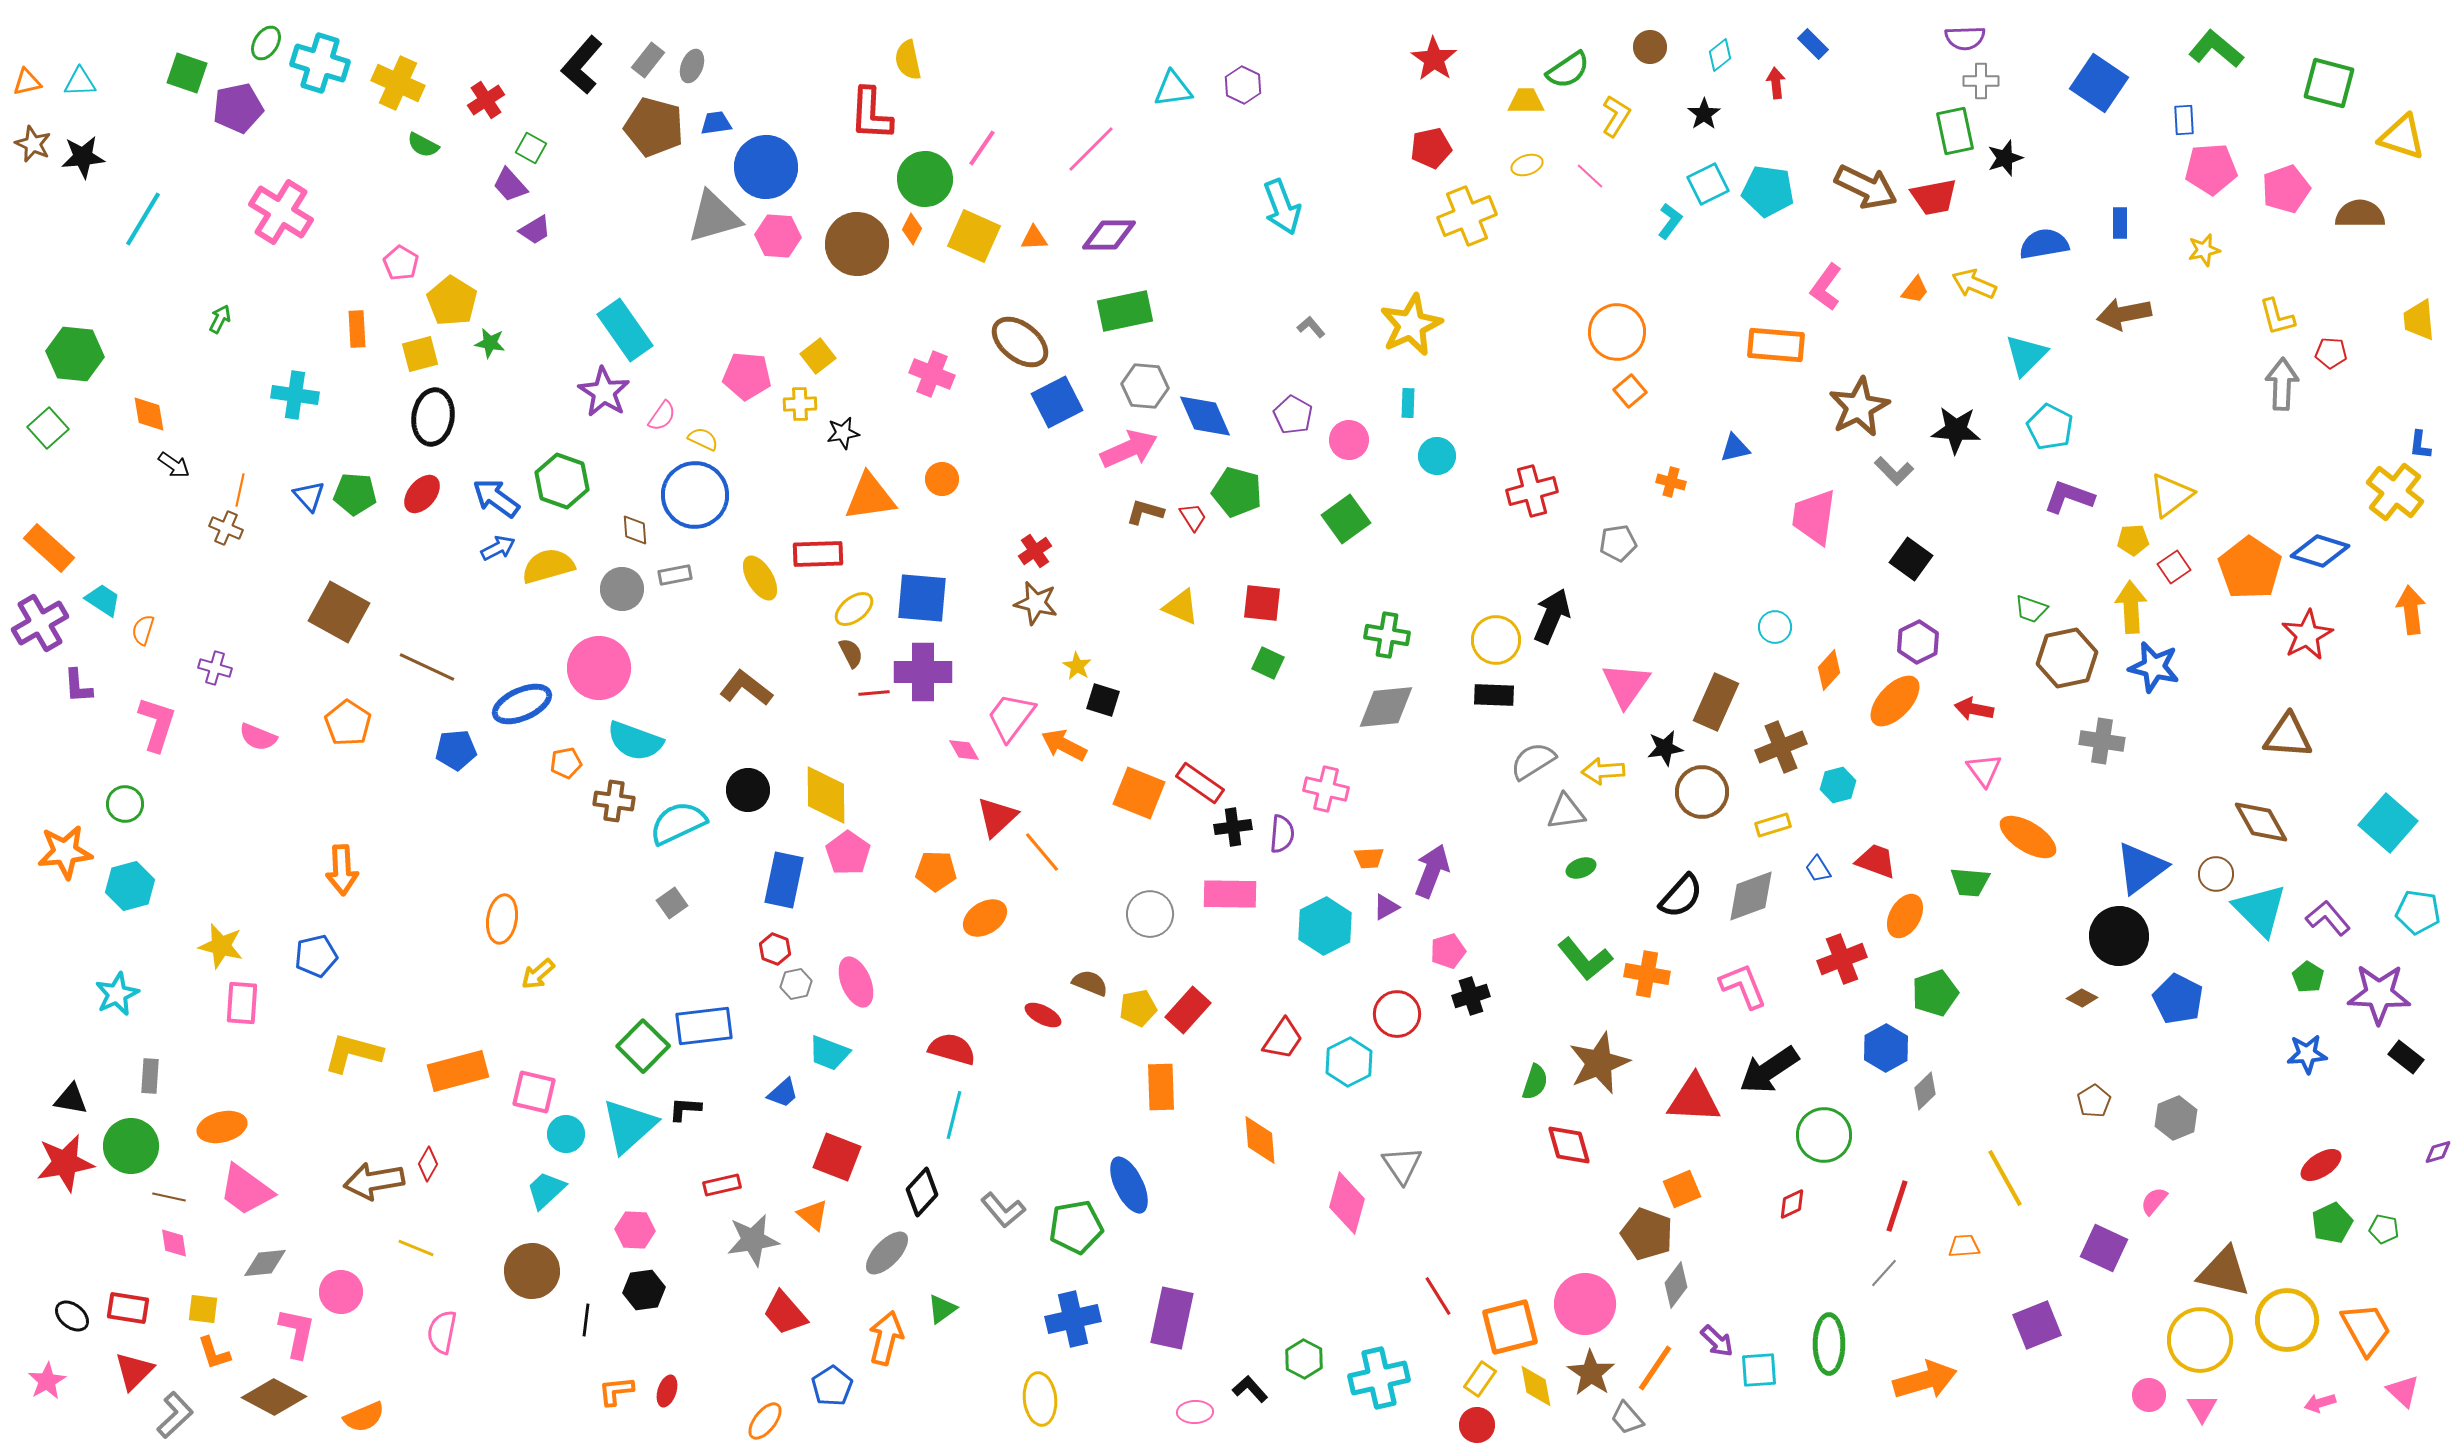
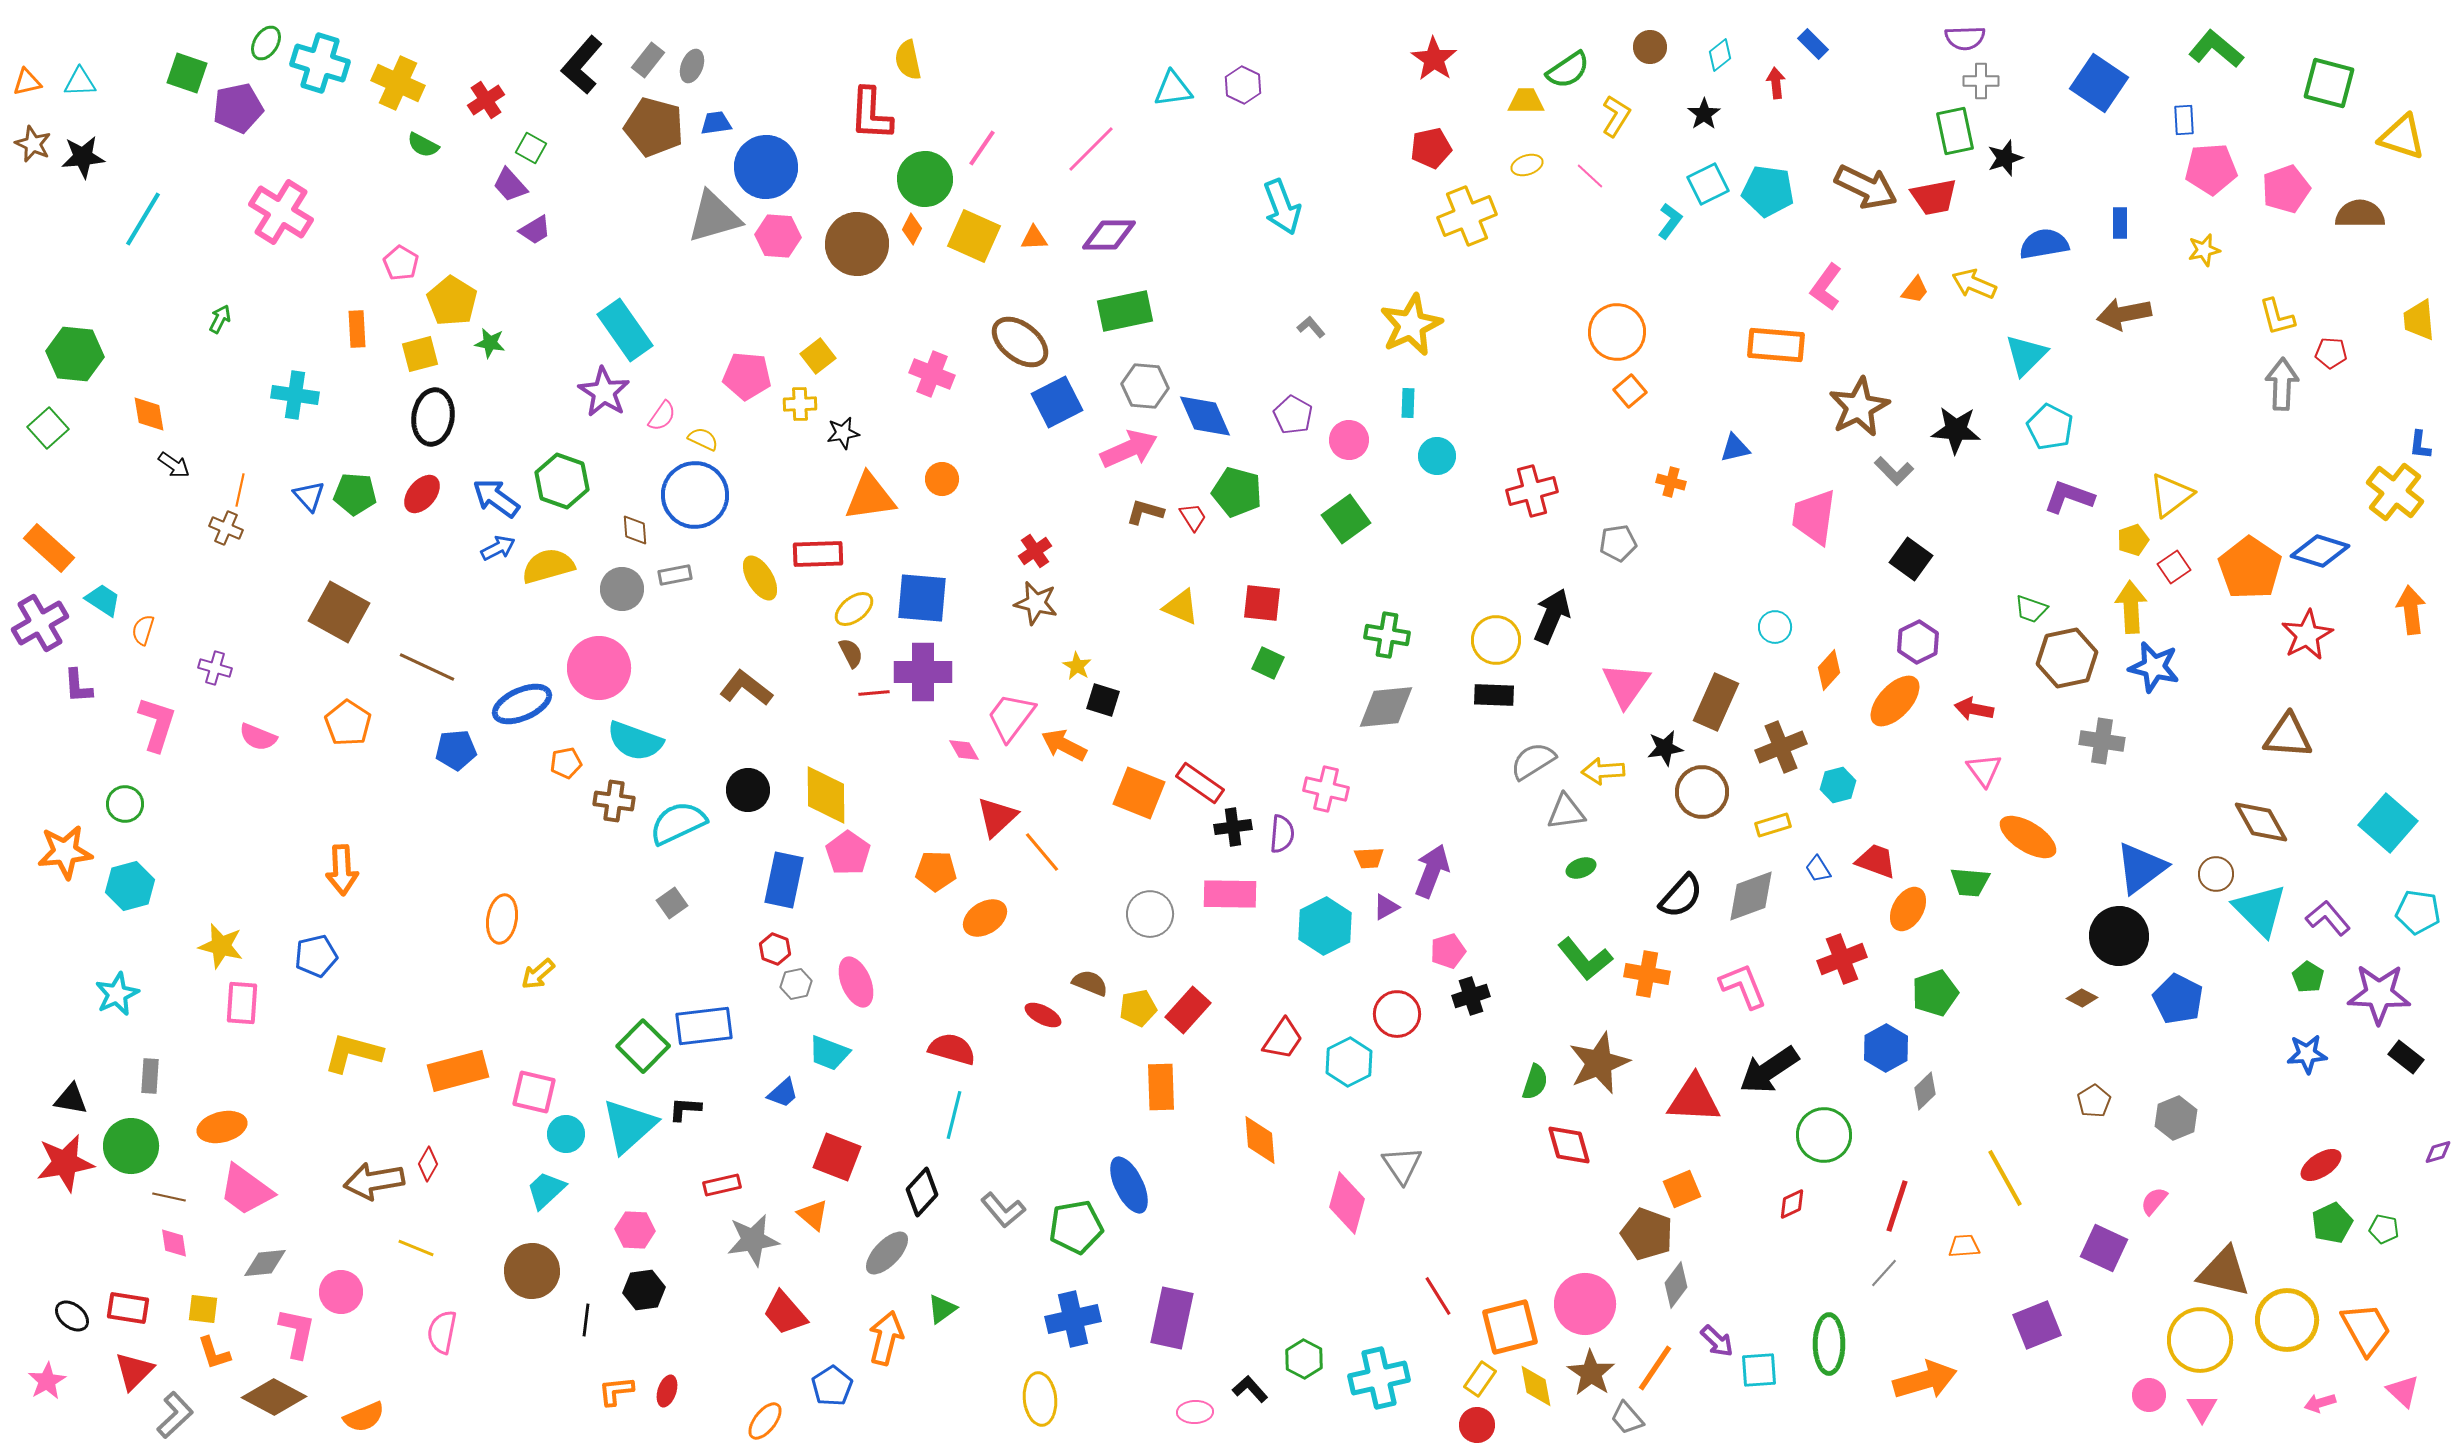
yellow pentagon at (2133, 540): rotated 16 degrees counterclockwise
orange ellipse at (1905, 916): moved 3 px right, 7 px up
